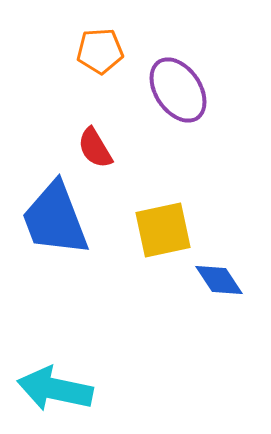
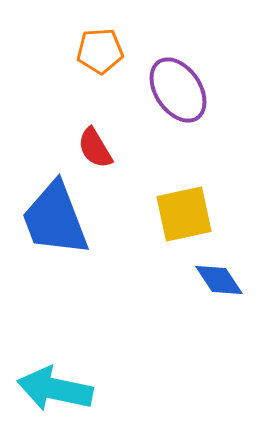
yellow square: moved 21 px right, 16 px up
